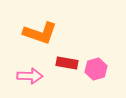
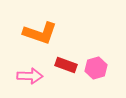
red rectangle: moved 1 px left, 2 px down; rotated 10 degrees clockwise
pink hexagon: moved 1 px up
